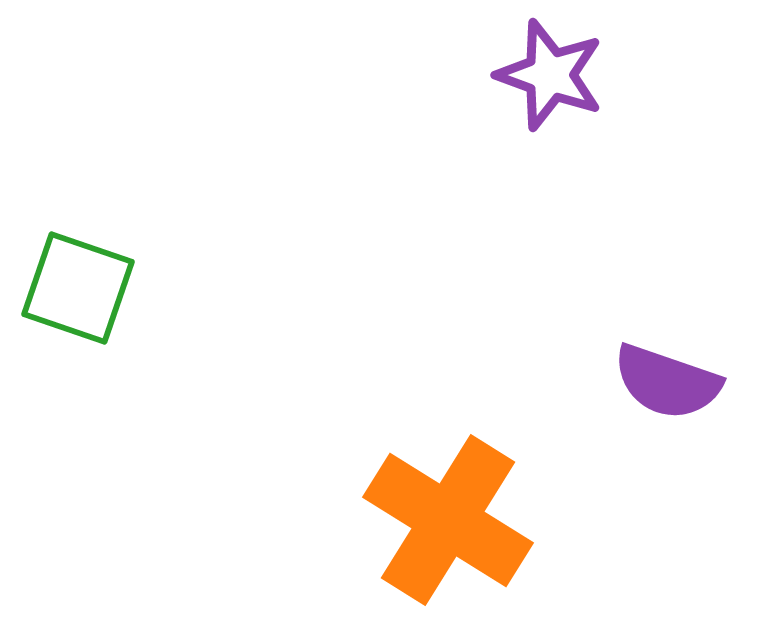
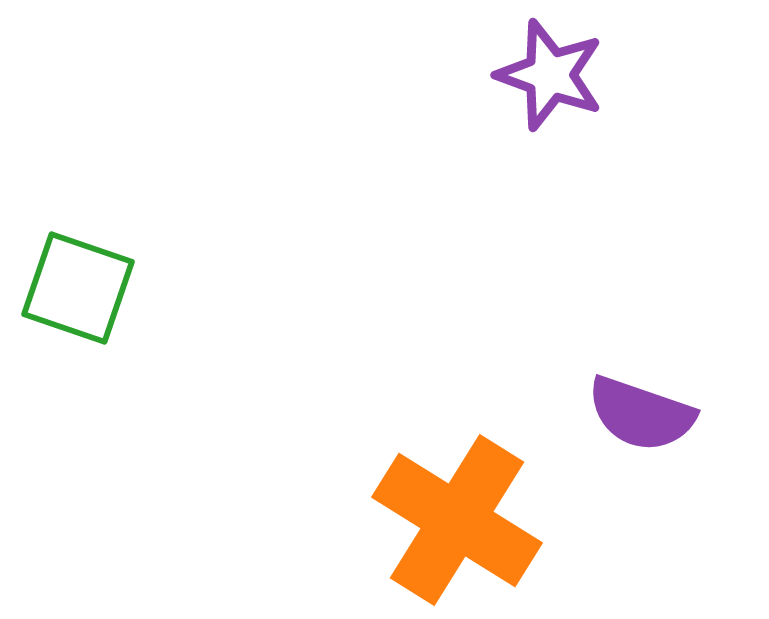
purple semicircle: moved 26 px left, 32 px down
orange cross: moved 9 px right
